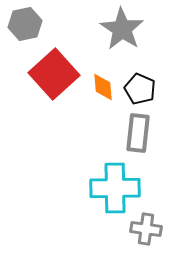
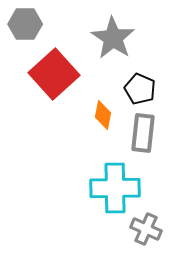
gray hexagon: rotated 12 degrees clockwise
gray star: moved 9 px left, 9 px down
orange diamond: moved 28 px down; rotated 16 degrees clockwise
gray rectangle: moved 5 px right
gray cross: rotated 16 degrees clockwise
